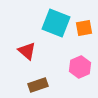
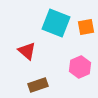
orange square: moved 2 px right, 1 px up
